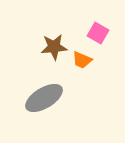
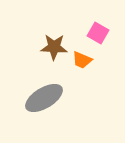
brown star: rotated 8 degrees clockwise
